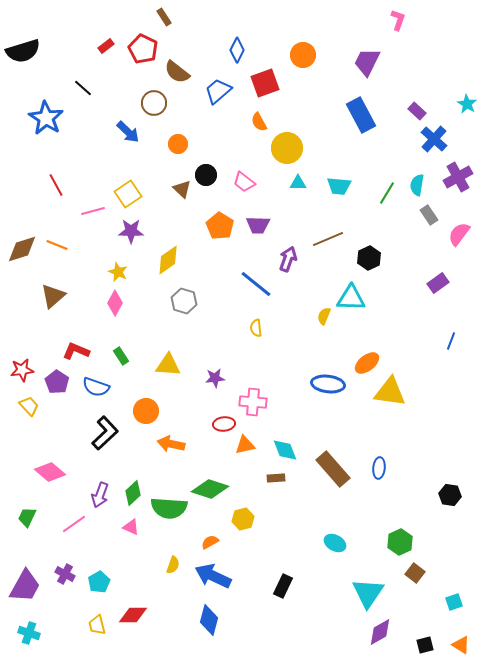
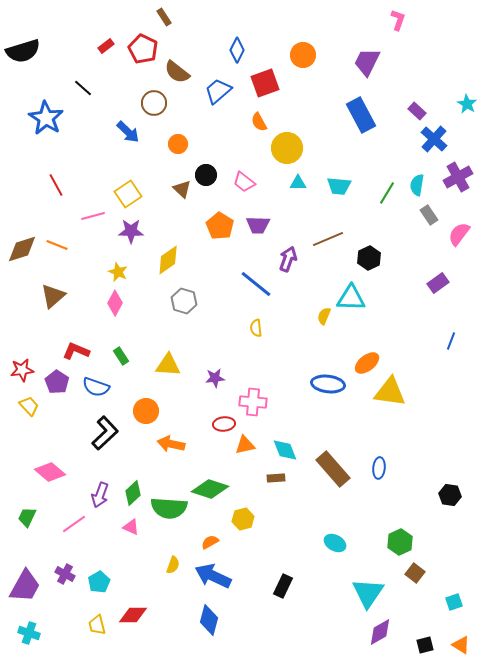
pink line at (93, 211): moved 5 px down
